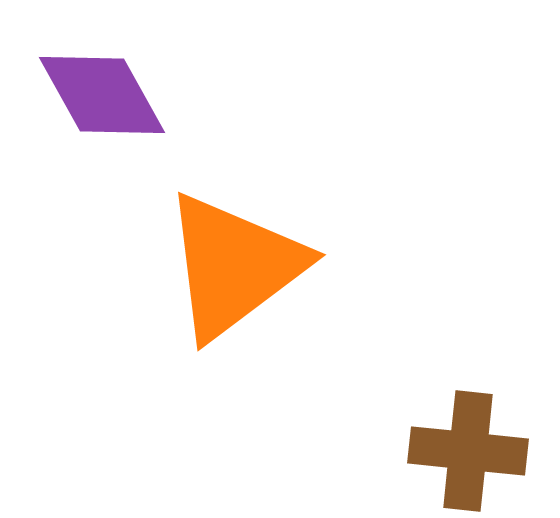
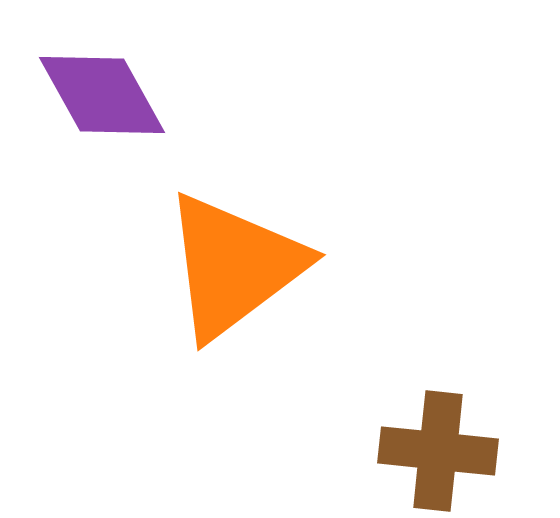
brown cross: moved 30 px left
